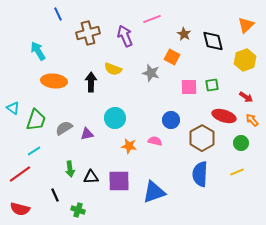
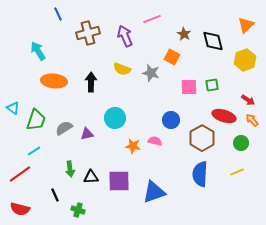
yellow semicircle: moved 9 px right
red arrow: moved 2 px right, 3 px down
orange star: moved 4 px right
